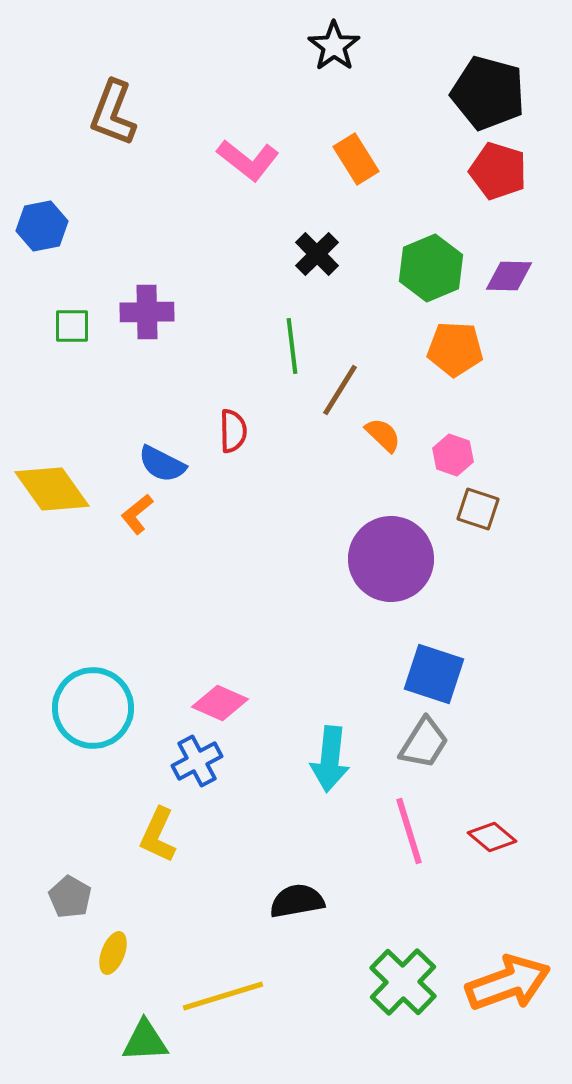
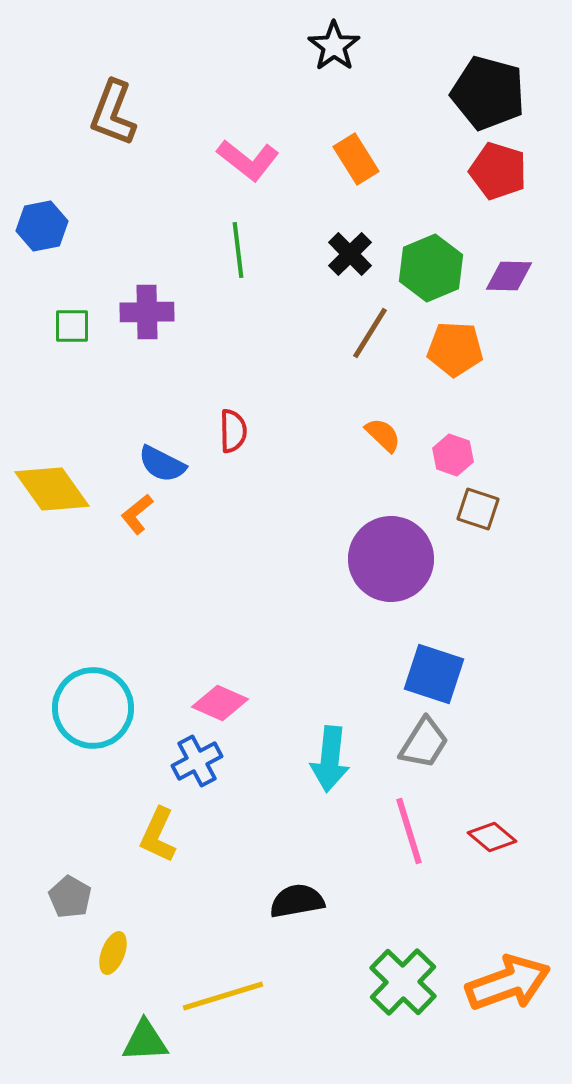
black cross: moved 33 px right
green line: moved 54 px left, 96 px up
brown line: moved 30 px right, 57 px up
